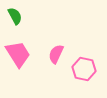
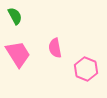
pink semicircle: moved 1 px left, 6 px up; rotated 36 degrees counterclockwise
pink hexagon: moved 2 px right; rotated 10 degrees clockwise
